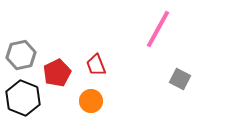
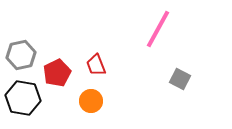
black hexagon: rotated 12 degrees counterclockwise
